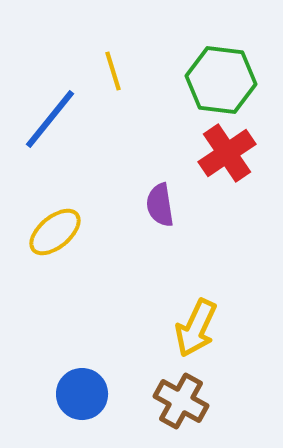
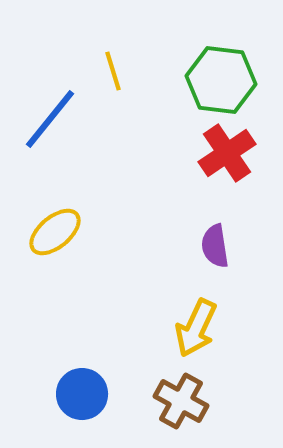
purple semicircle: moved 55 px right, 41 px down
